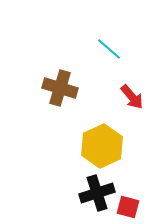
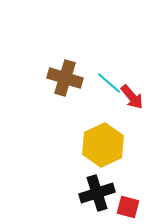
cyan line: moved 34 px down
brown cross: moved 5 px right, 10 px up
yellow hexagon: moved 1 px right, 1 px up
